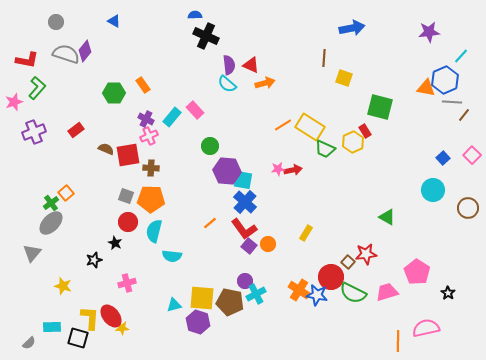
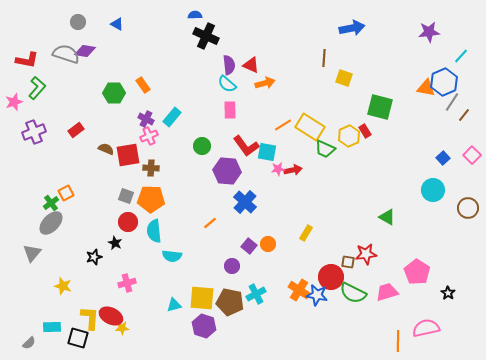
blue triangle at (114, 21): moved 3 px right, 3 px down
gray circle at (56, 22): moved 22 px right
purple diamond at (85, 51): rotated 60 degrees clockwise
blue hexagon at (445, 80): moved 1 px left, 2 px down
gray line at (452, 102): rotated 60 degrees counterclockwise
pink rectangle at (195, 110): moved 35 px right; rotated 42 degrees clockwise
yellow hexagon at (353, 142): moved 4 px left, 6 px up
green circle at (210, 146): moved 8 px left
cyan square at (243, 180): moved 24 px right, 28 px up
orange square at (66, 193): rotated 14 degrees clockwise
red L-shape at (244, 229): moved 2 px right, 83 px up
cyan semicircle at (154, 231): rotated 20 degrees counterclockwise
black star at (94, 260): moved 3 px up
brown square at (348, 262): rotated 32 degrees counterclockwise
purple circle at (245, 281): moved 13 px left, 15 px up
red ellipse at (111, 316): rotated 25 degrees counterclockwise
purple hexagon at (198, 322): moved 6 px right, 4 px down
